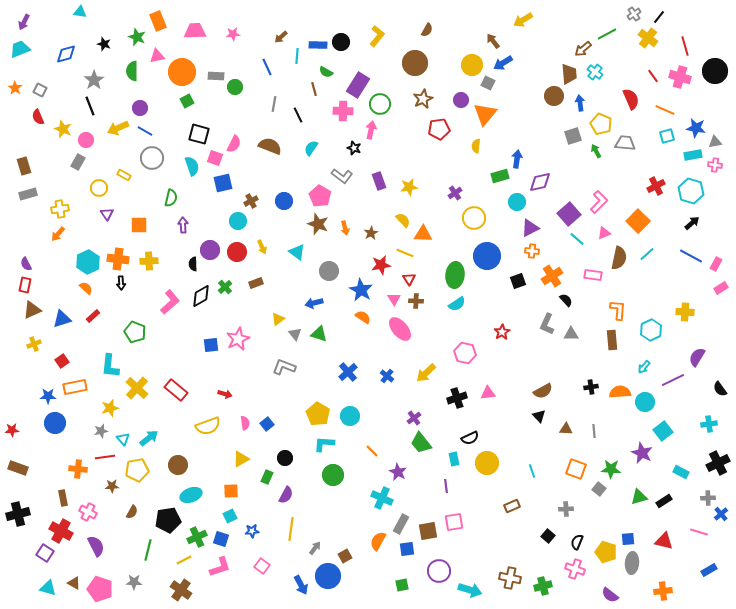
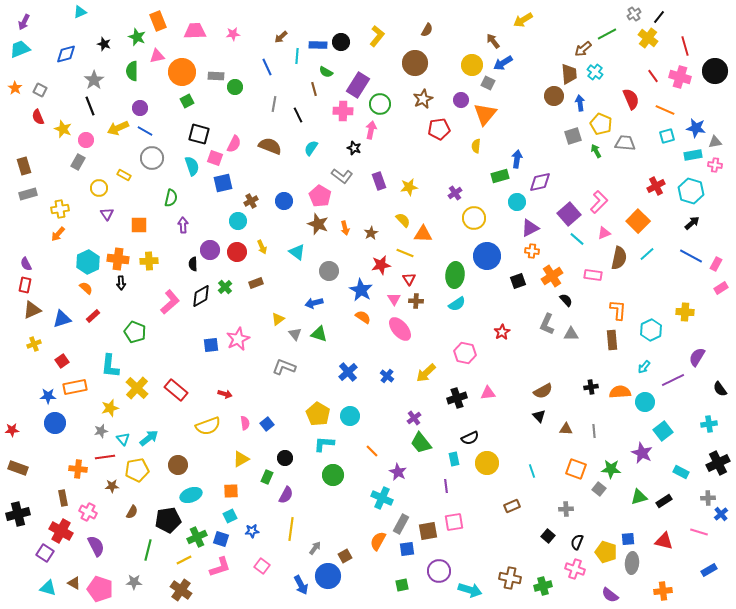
cyan triangle at (80, 12): rotated 32 degrees counterclockwise
